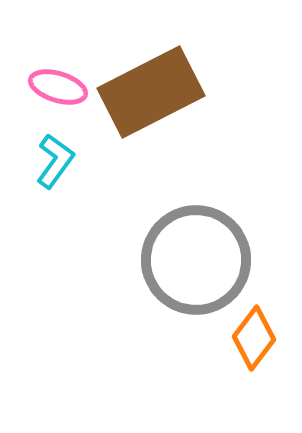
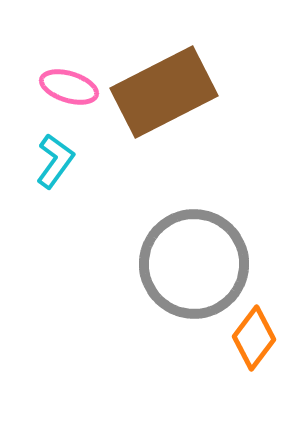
pink ellipse: moved 11 px right
brown rectangle: moved 13 px right
gray circle: moved 2 px left, 4 px down
